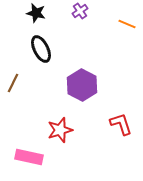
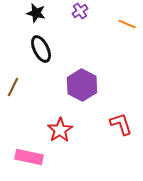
brown line: moved 4 px down
red star: rotated 15 degrees counterclockwise
